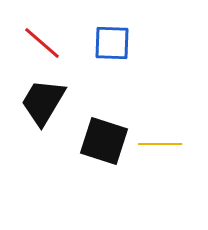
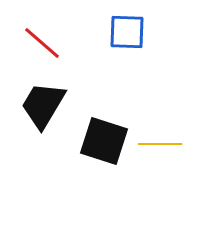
blue square: moved 15 px right, 11 px up
black trapezoid: moved 3 px down
